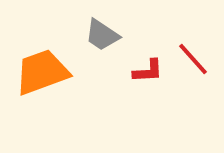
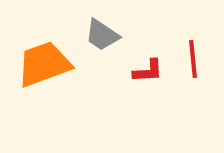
red line: rotated 36 degrees clockwise
orange trapezoid: moved 2 px right, 8 px up
